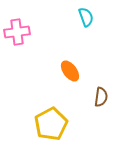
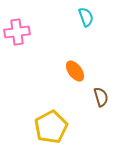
orange ellipse: moved 5 px right
brown semicircle: rotated 24 degrees counterclockwise
yellow pentagon: moved 3 px down
